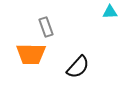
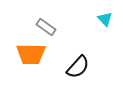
cyan triangle: moved 5 px left, 7 px down; rotated 49 degrees clockwise
gray rectangle: rotated 36 degrees counterclockwise
